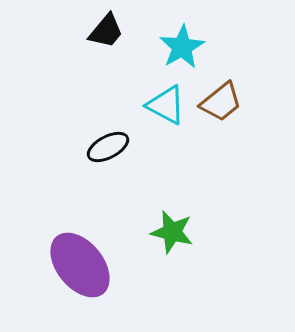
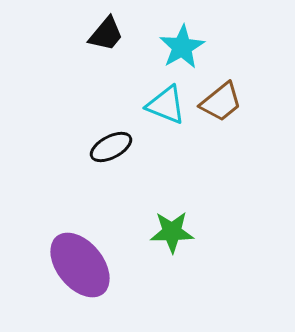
black trapezoid: moved 3 px down
cyan triangle: rotated 6 degrees counterclockwise
black ellipse: moved 3 px right
green star: rotated 15 degrees counterclockwise
